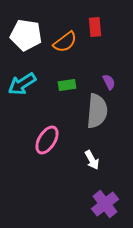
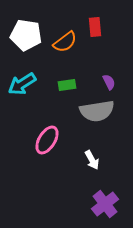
gray semicircle: rotated 76 degrees clockwise
